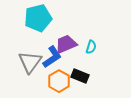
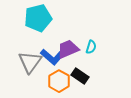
purple trapezoid: moved 2 px right, 5 px down
blue L-shape: rotated 75 degrees clockwise
black rectangle: rotated 12 degrees clockwise
